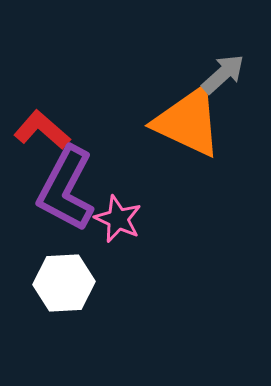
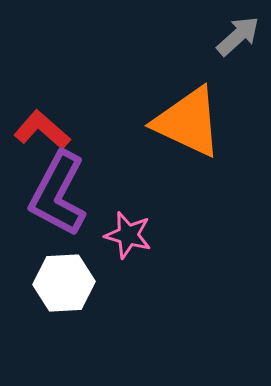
gray arrow: moved 15 px right, 38 px up
purple L-shape: moved 8 px left, 5 px down
pink star: moved 10 px right, 16 px down; rotated 9 degrees counterclockwise
